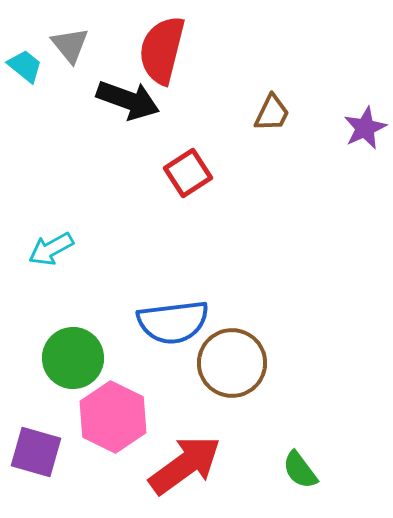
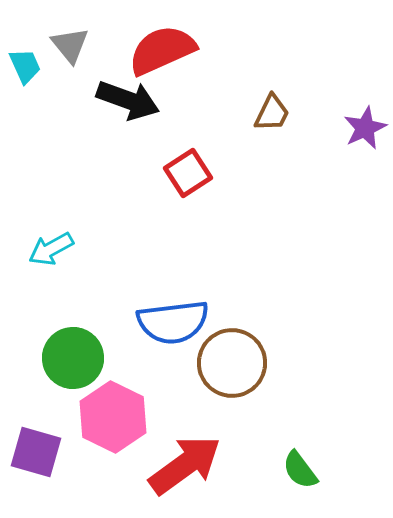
red semicircle: rotated 52 degrees clockwise
cyan trapezoid: rotated 27 degrees clockwise
